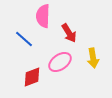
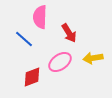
pink semicircle: moved 3 px left, 1 px down
yellow arrow: rotated 90 degrees clockwise
